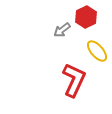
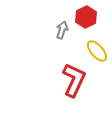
gray arrow: rotated 144 degrees clockwise
